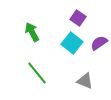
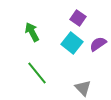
purple semicircle: moved 1 px left, 1 px down
gray triangle: moved 2 px left, 7 px down; rotated 24 degrees clockwise
